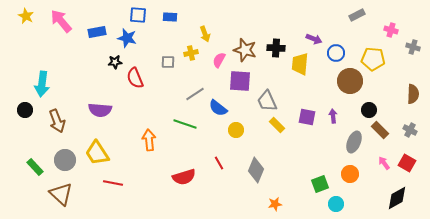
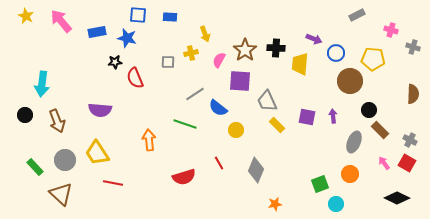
brown star at (245, 50): rotated 20 degrees clockwise
black circle at (25, 110): moved 5 px down
gray cross at (410, 130): moved 10 px down
black diamond at (397, 198): rotated 55 degrees clockwise
